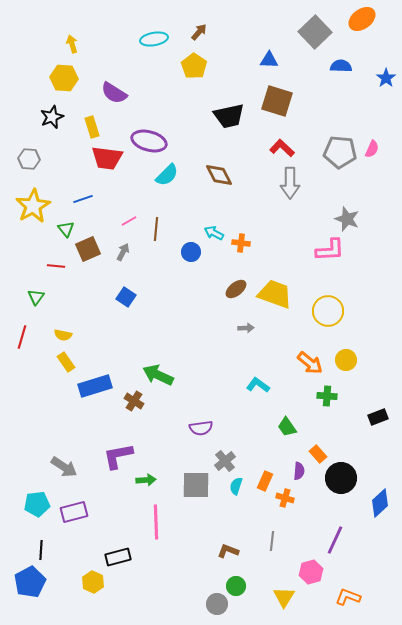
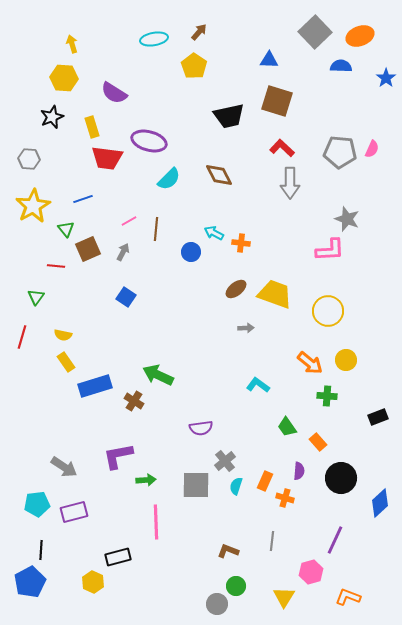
orange ellipse at (362, 19): moved 2 px left, 17 px down; rotated 16 degrees clockwise
cyan semicircle at (167, 175): moved 2 px right, 4 px down
orange rectangle at (318, 454): moved 12 px up
